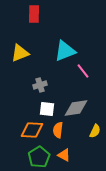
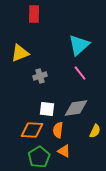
cyan triangle: moved 14 px right, 6 px up; rotated 20 degrees counterclockwise
pink line: moved 3 px left, 2 px down
gray cross: moved 9 px up
orange triangle: moved 4 px up
